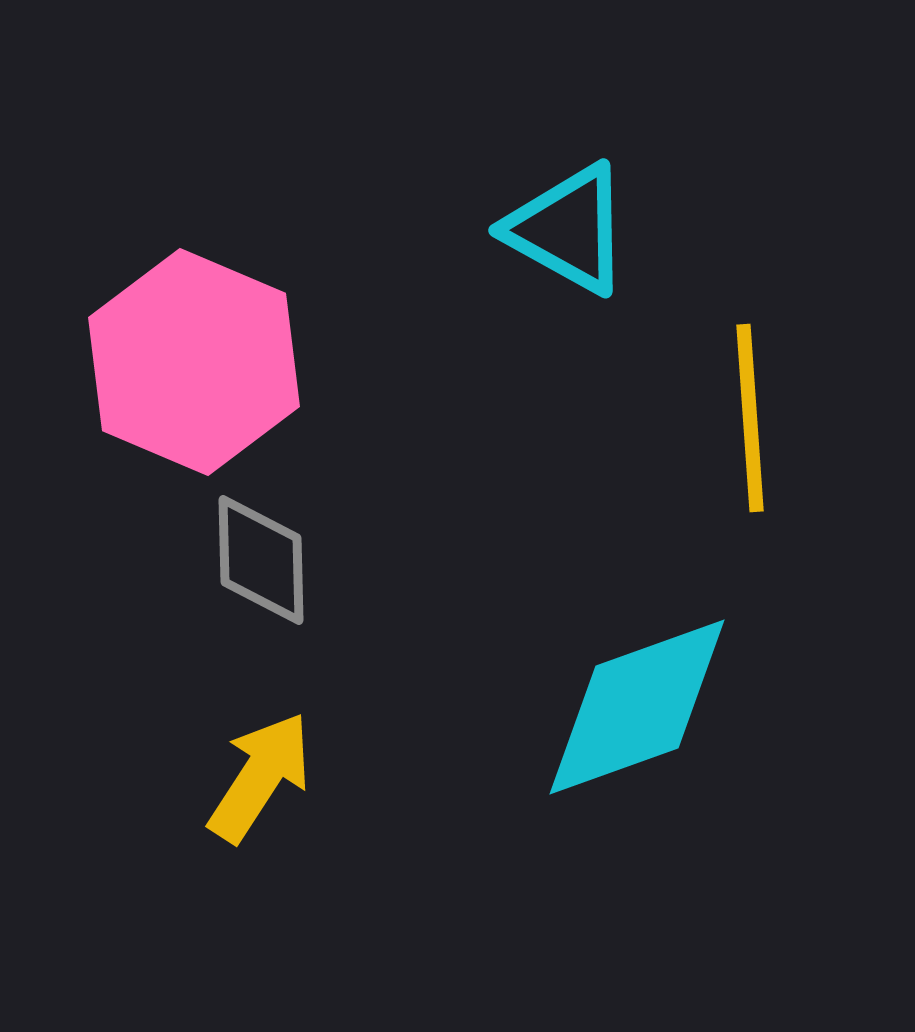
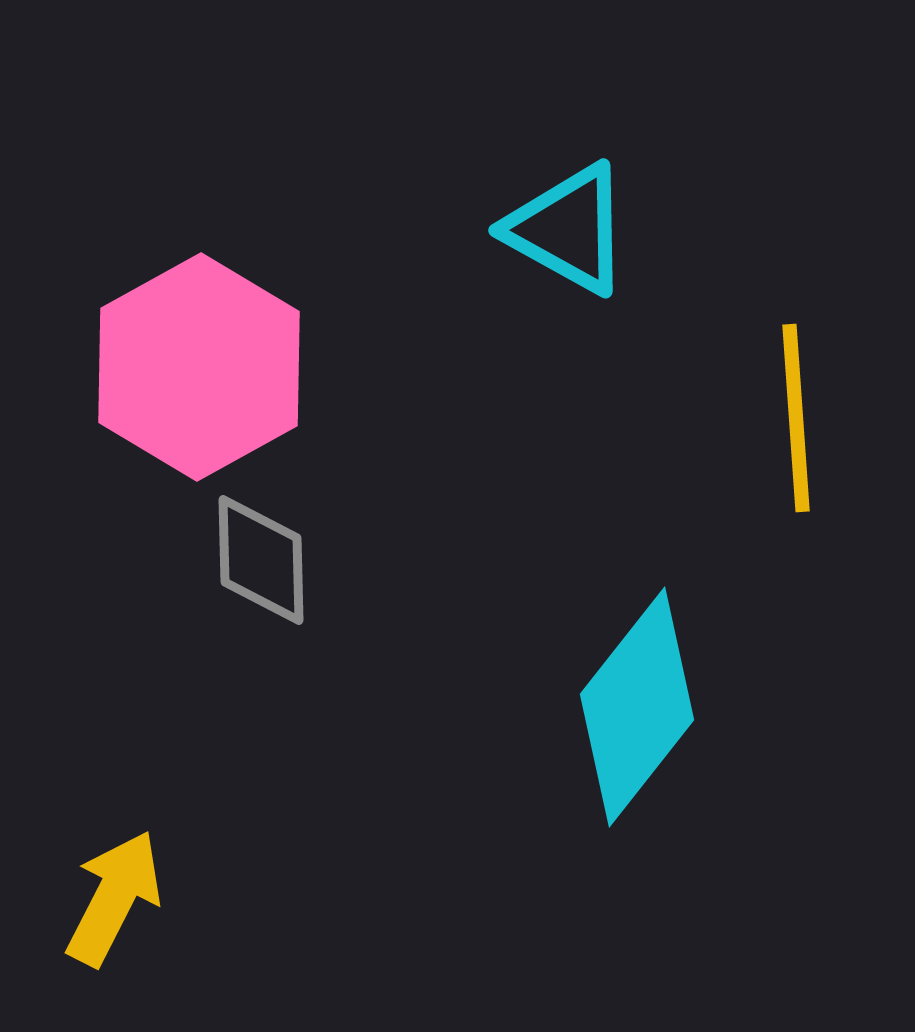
pink hexagon: moved 5 px right, 5 px down; rotated 8 degrees clockwise
yellow line: moved 46 px right
cyan diamond: rotated 32 degrees counterclockwise
yellow arrow: moved 146 px left, 121 px down; rotated 6 degrees counterclockwise
